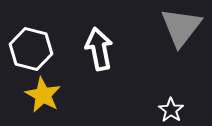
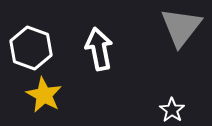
white hexagon: moved 1 px up; rotated 6 degrees clockwise
yellow star: moved 1 px right
white star: moved 1 px right
